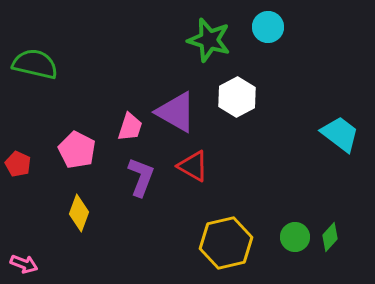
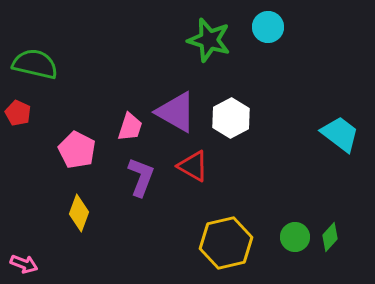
white hexagon: moved 6 px left, 21 px down
red pentagon: moved 51 px up
